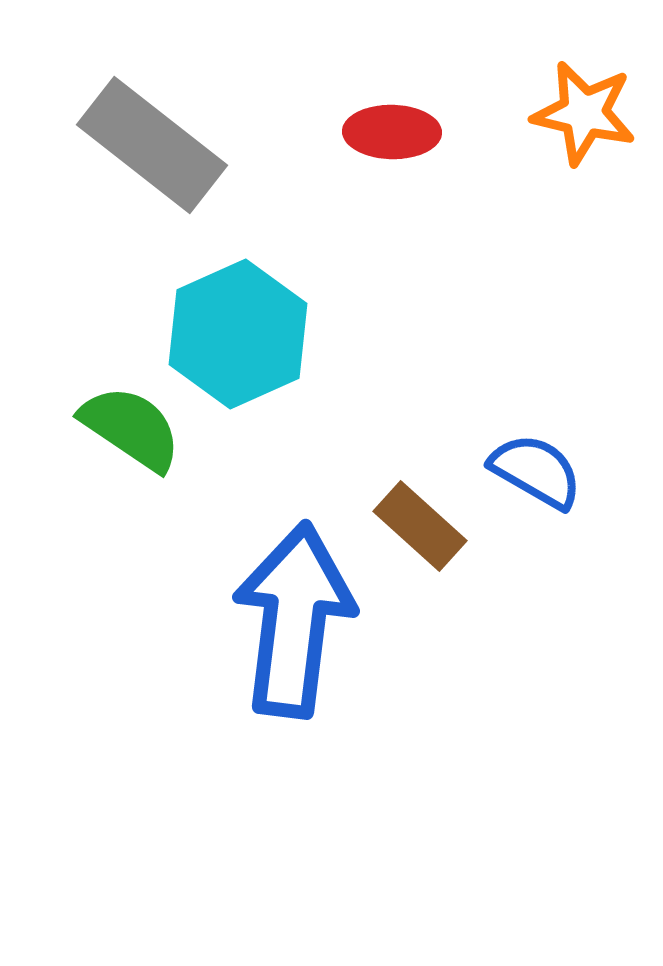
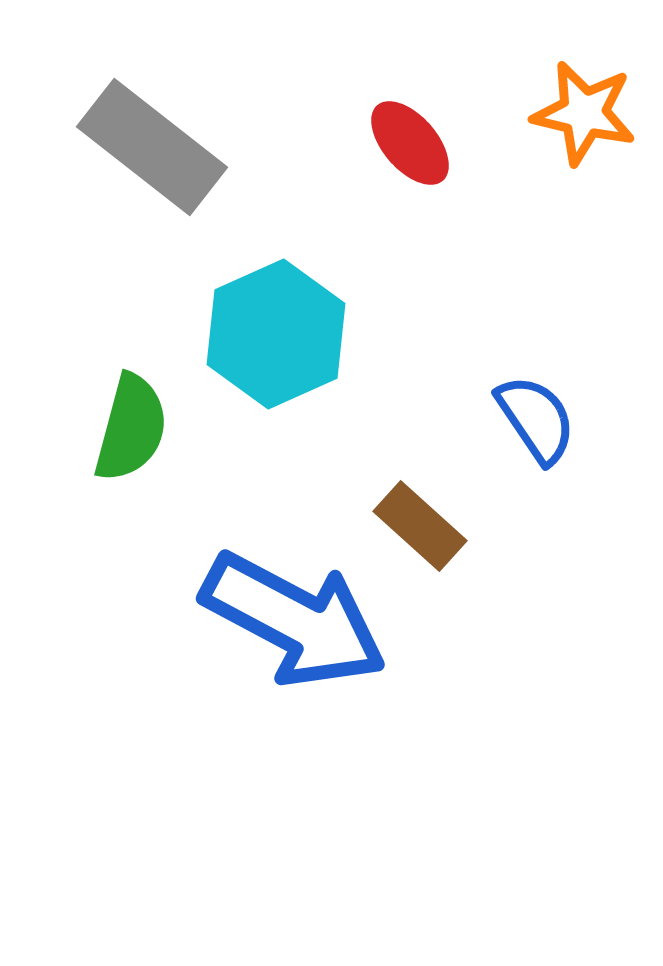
red ellipse: moved 18 px right, 11 px down; rotated 48 degrees clockwise
gray rectangle: moved 2 px down
cyan hexagon: moved 38 px right
green semicircle: rotated 71 degrees clockwise
blue semicircle: moved 52 px up; rotated 26 degrees clockwise
blue arrow: rotated 111 degrees clockwise
